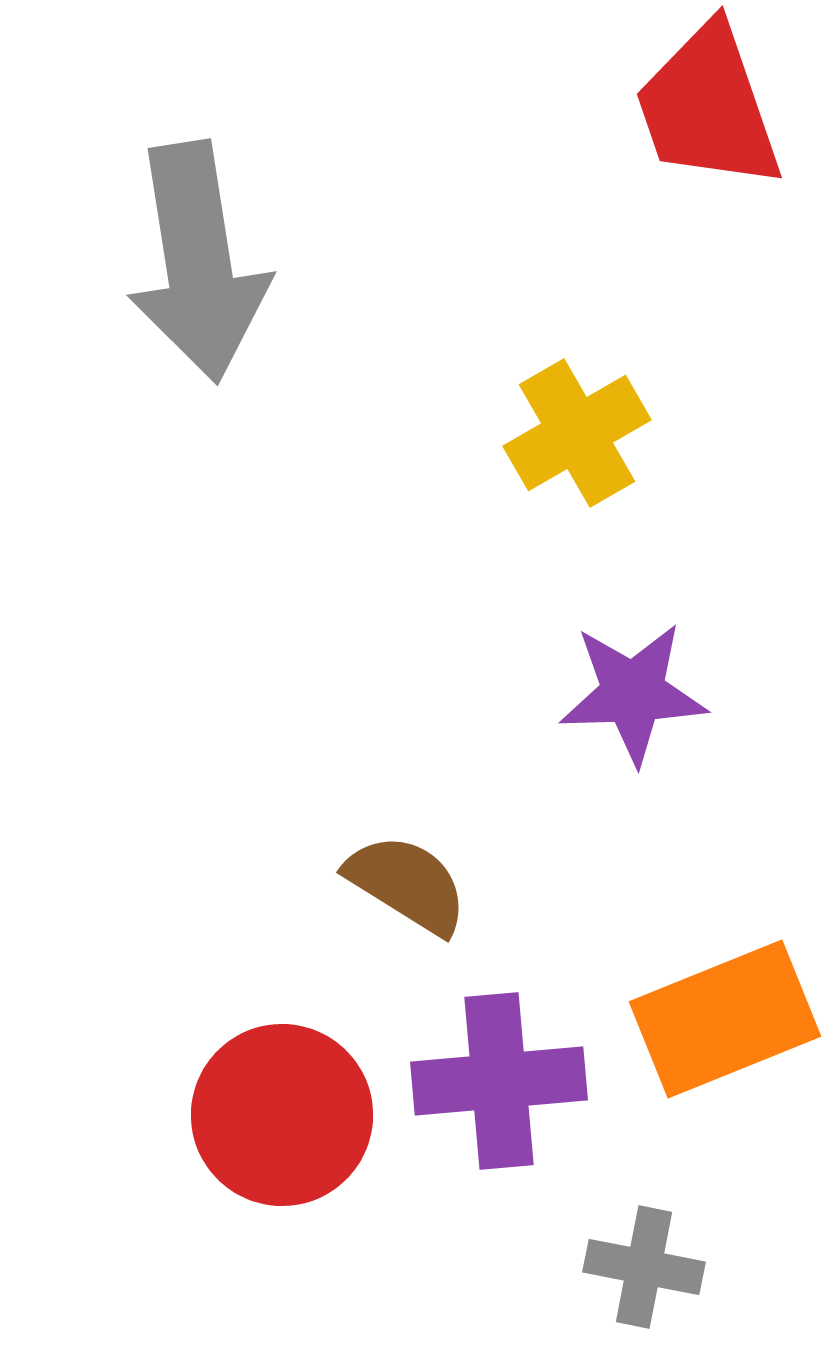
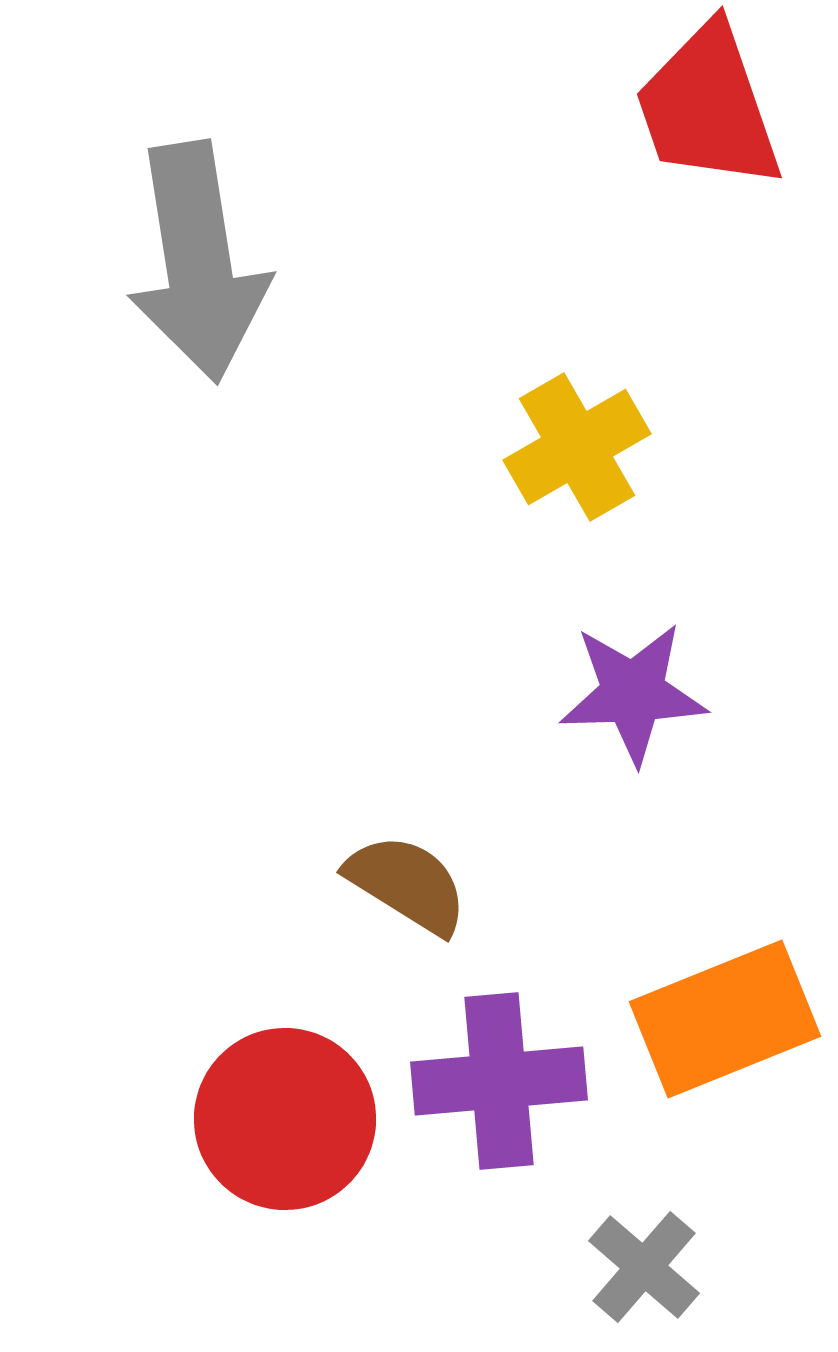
yellow cross: moved 14 px down
red circle: moved 3 px right, 4 px down
gray cross: rotated 30 degrees clockwise
